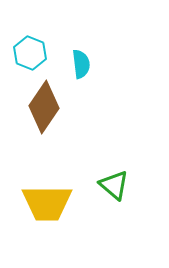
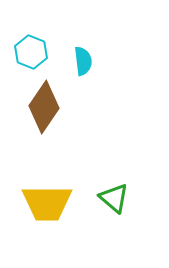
cyan hexagon: moved 1 px right, 1 px up
cyan semicircle: moved 2 px right, 3 px up
green triangle: moved 13 px down
